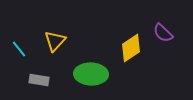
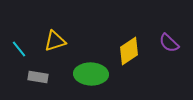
purple semicircle: moved 6 px right, 10 px down
yellow triangle: rotated 30 degrees clockwise
yellow diamond: moved 2 px left, 3 px down
gray rectangle: moved 1 px left, 3 px up
